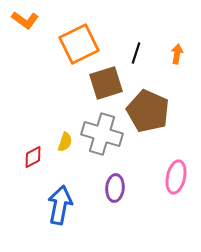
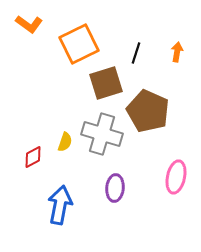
orange L-shape: moved 4 px right, 4 px down
orange arrow: moved 2 px up
